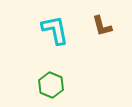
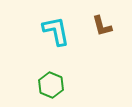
cyan L-shape: moved 1 px right, 1 px down
